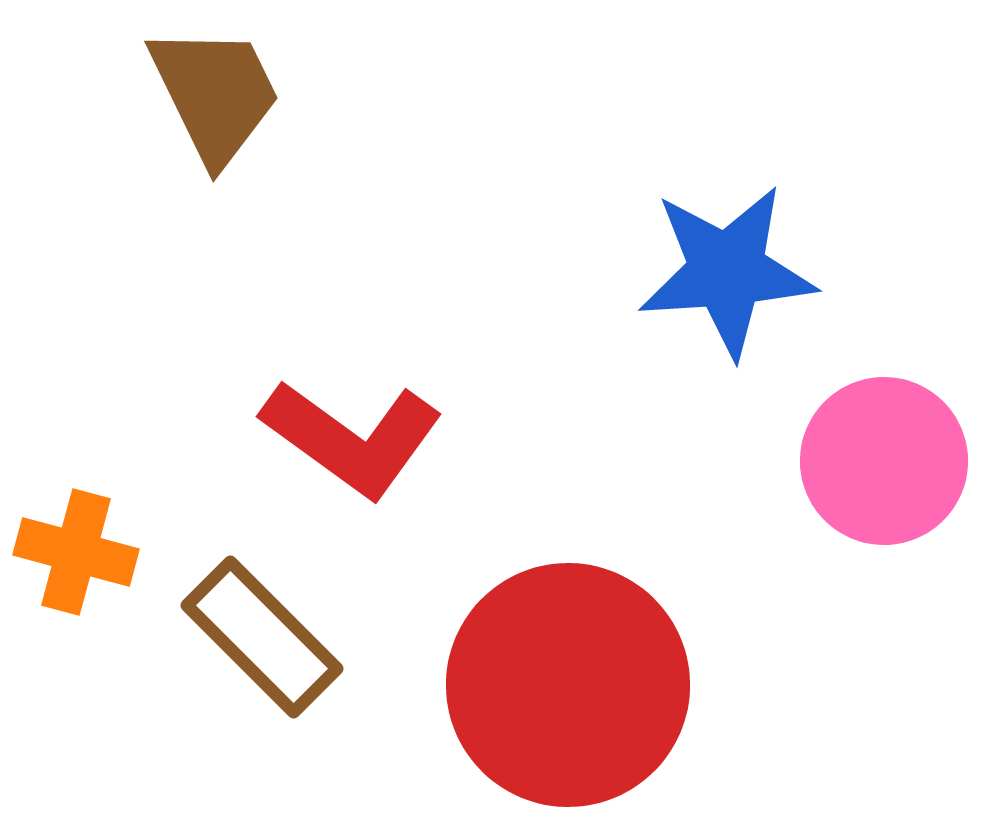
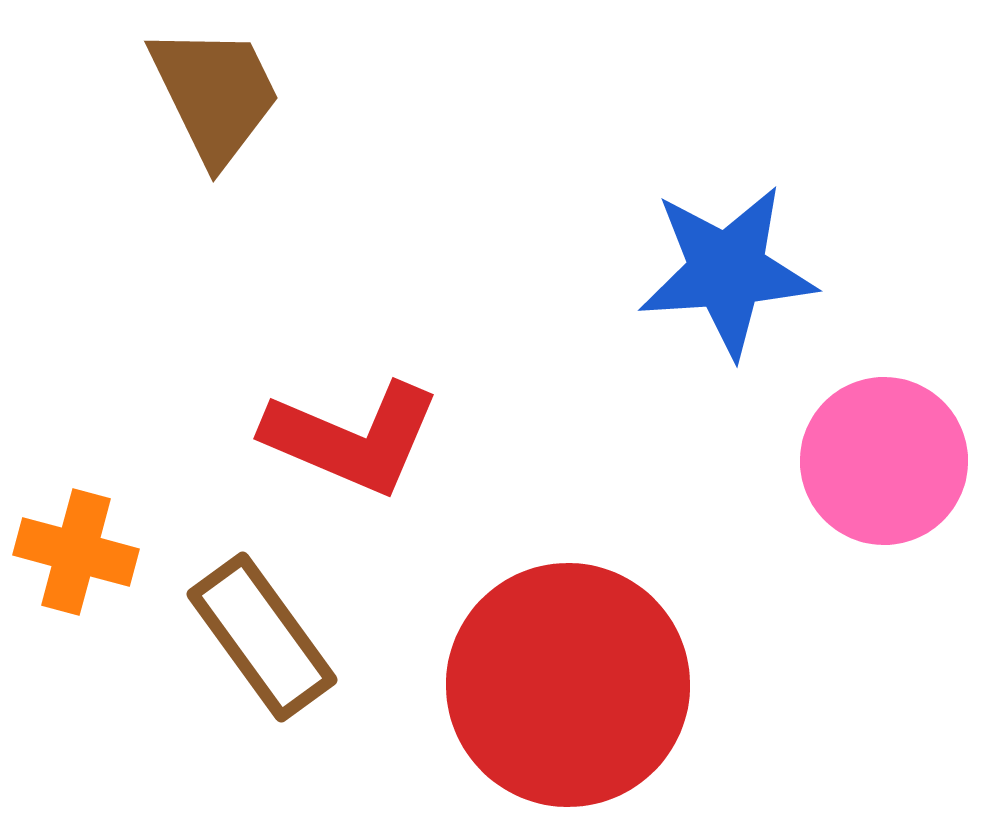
red L-shape: rotated 13 degrees counterclockwise
brown rectangle: rotated 9 degrees clockwise
